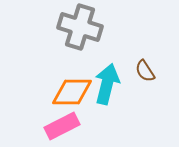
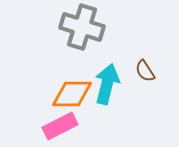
gray cross: moved 2 px right
orange diamond: moved 2 px down
pink rectangle: moved 2 px left
